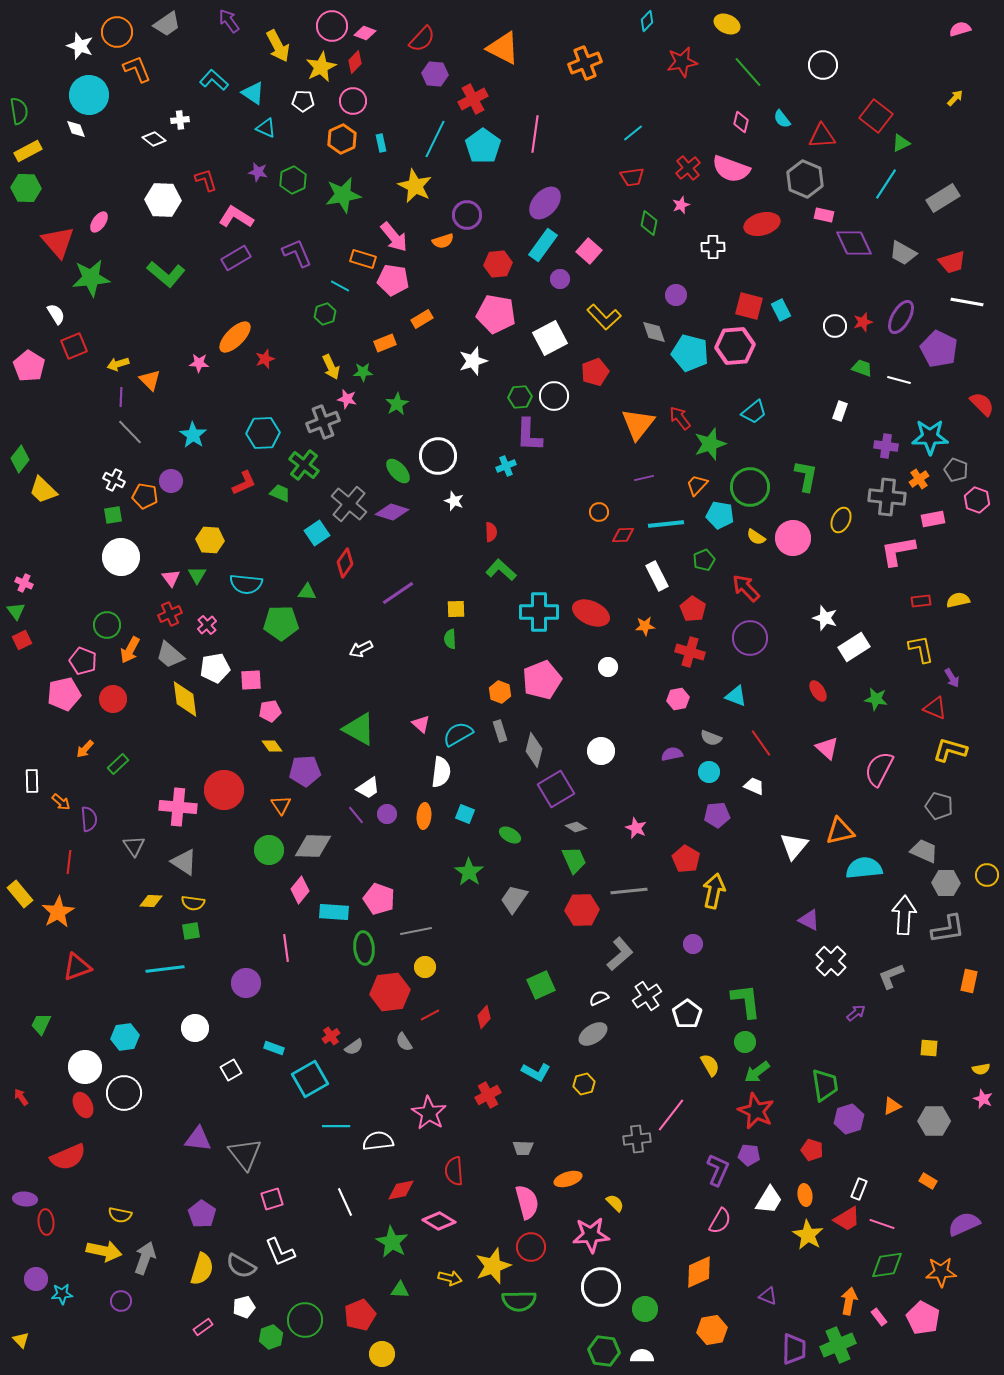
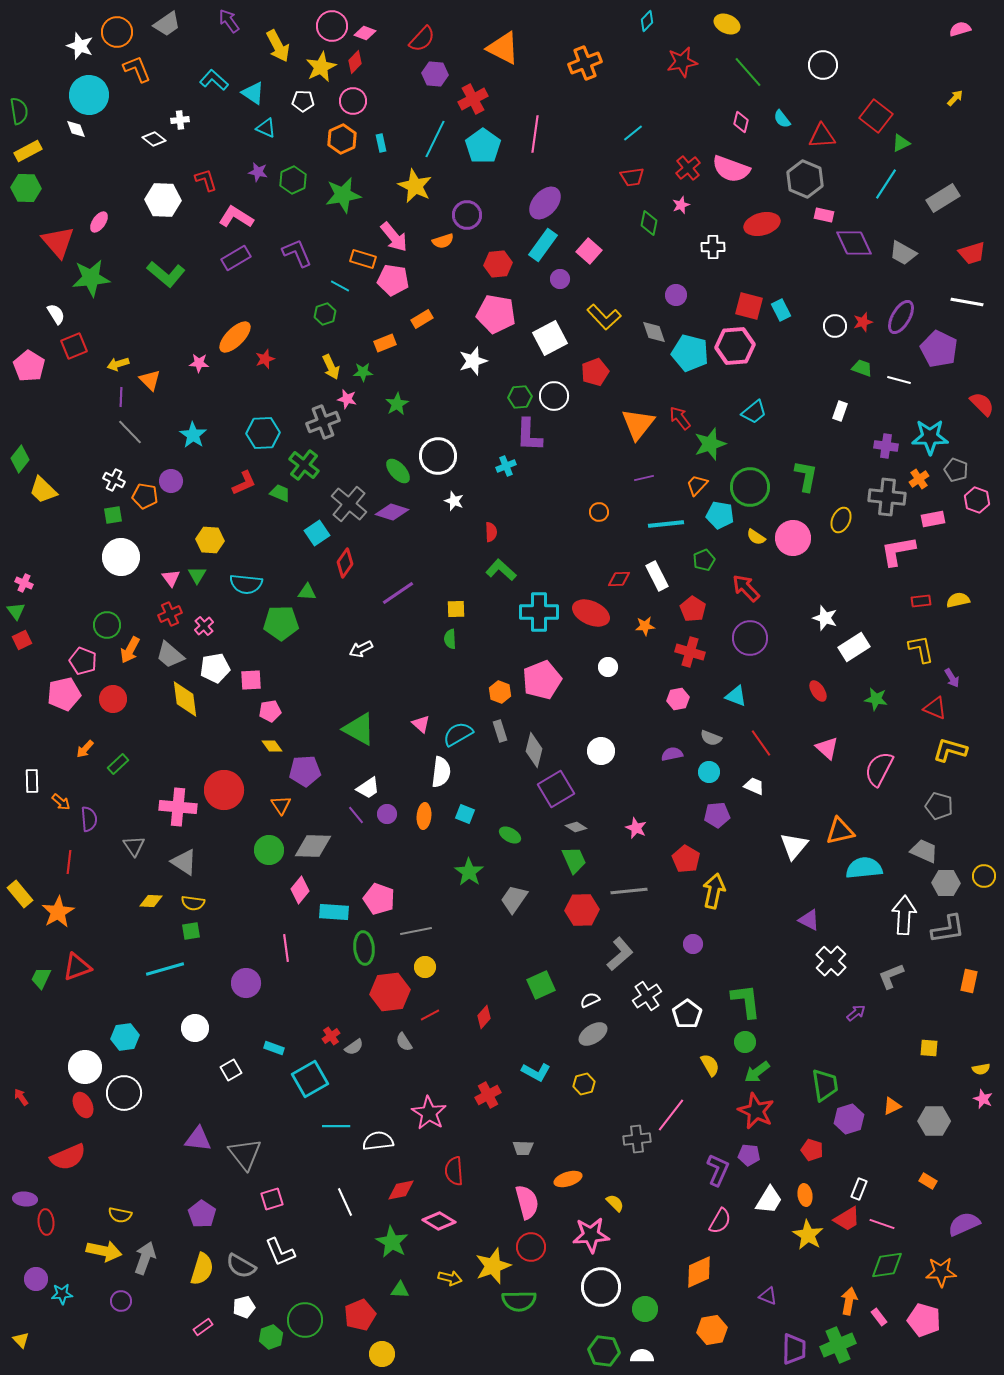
red trapezoid at (952, 262): moved 20 px right, 9 px up
red diamond at (623, 535): moved 4 px left, 44 px down
pink cross at (207, 625): moved 3 px left, 1 px down
yellow circle at (987, 875): moved 3 px left, 1 px down
cyan line at (165, 969): rotated 9 degrees counterclockwise
white semicircle at (599, 998): moved 9 px left, 2 px down
green trapezoid at (41, 1024): moved 46 px up
pink pentagon at (923, 1318): moved 1 px right, 2 px down; rotated 12 degrees counterclockwise
